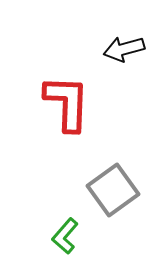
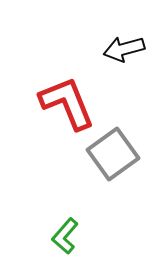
red L-shape: rotated 24 degrees counterclockwise
gray square: moved 36 px up
